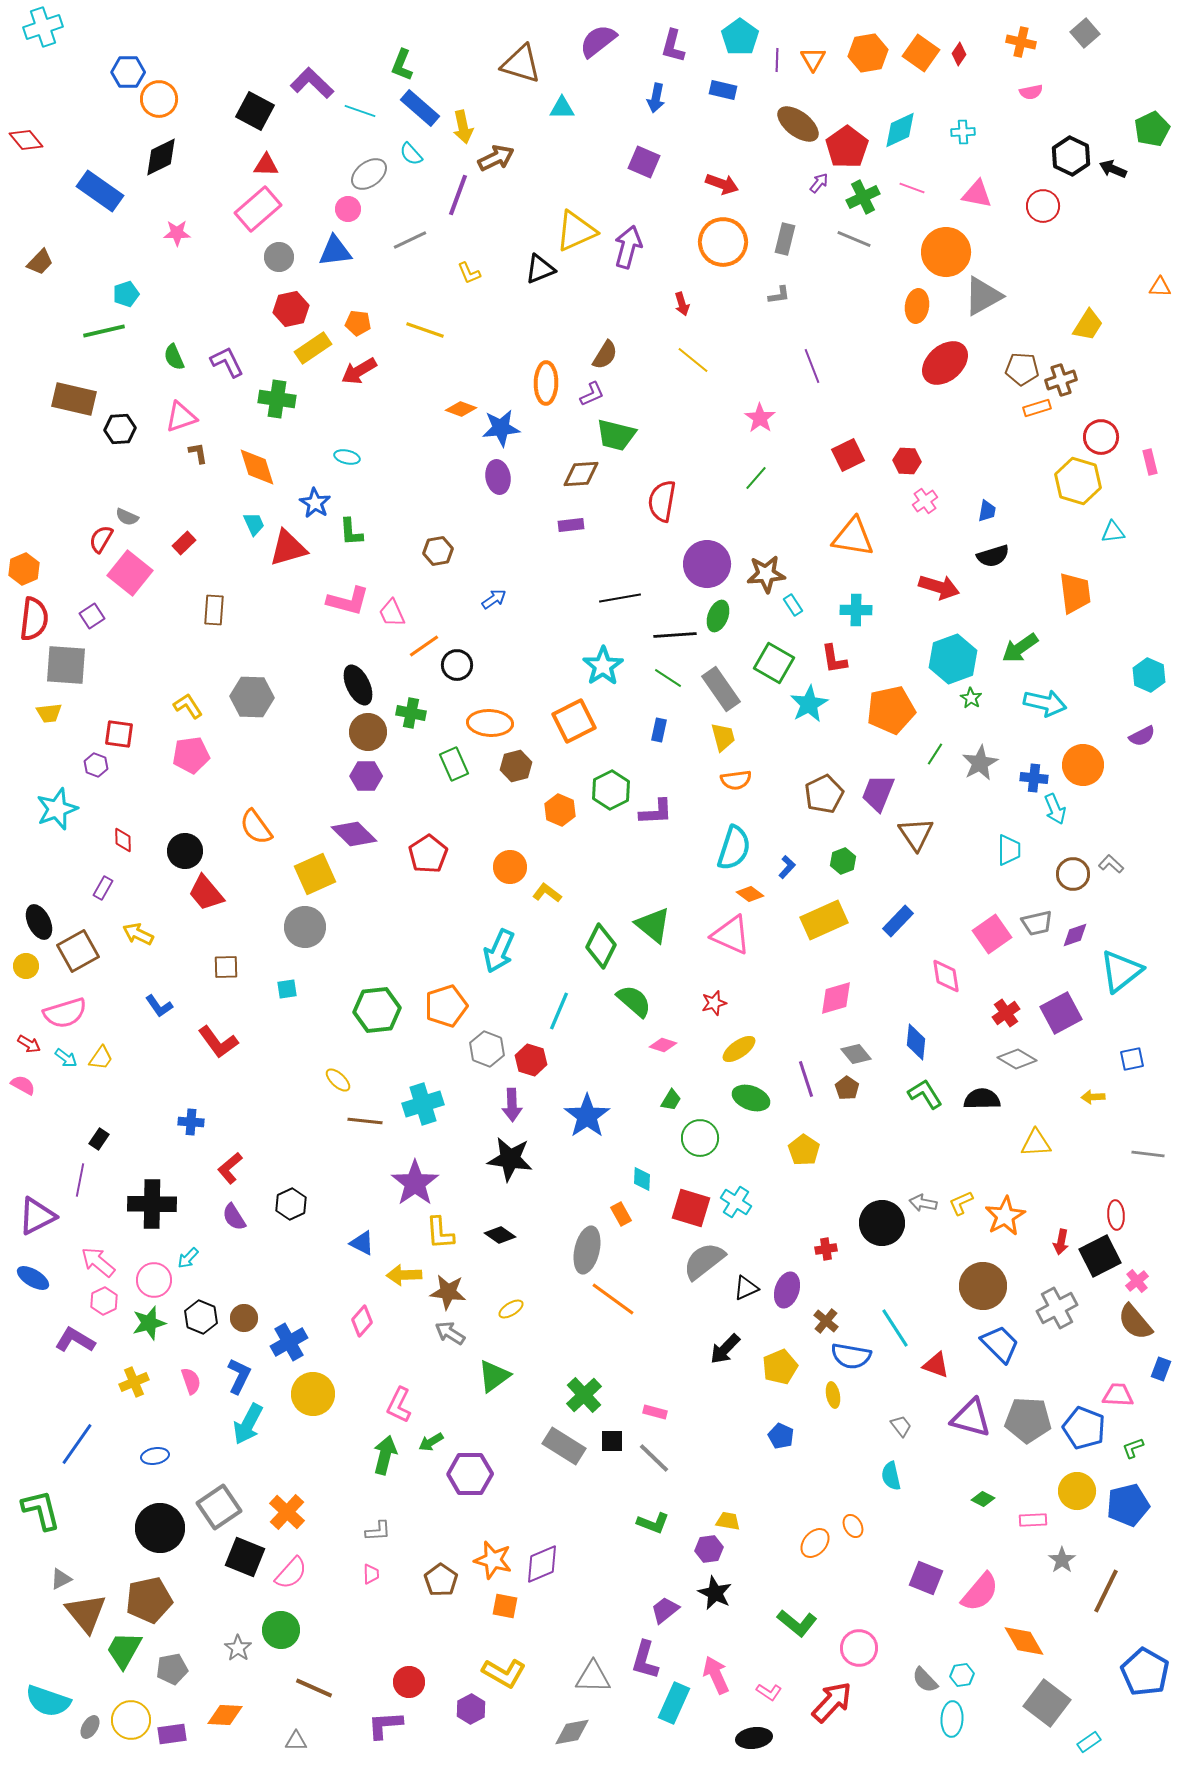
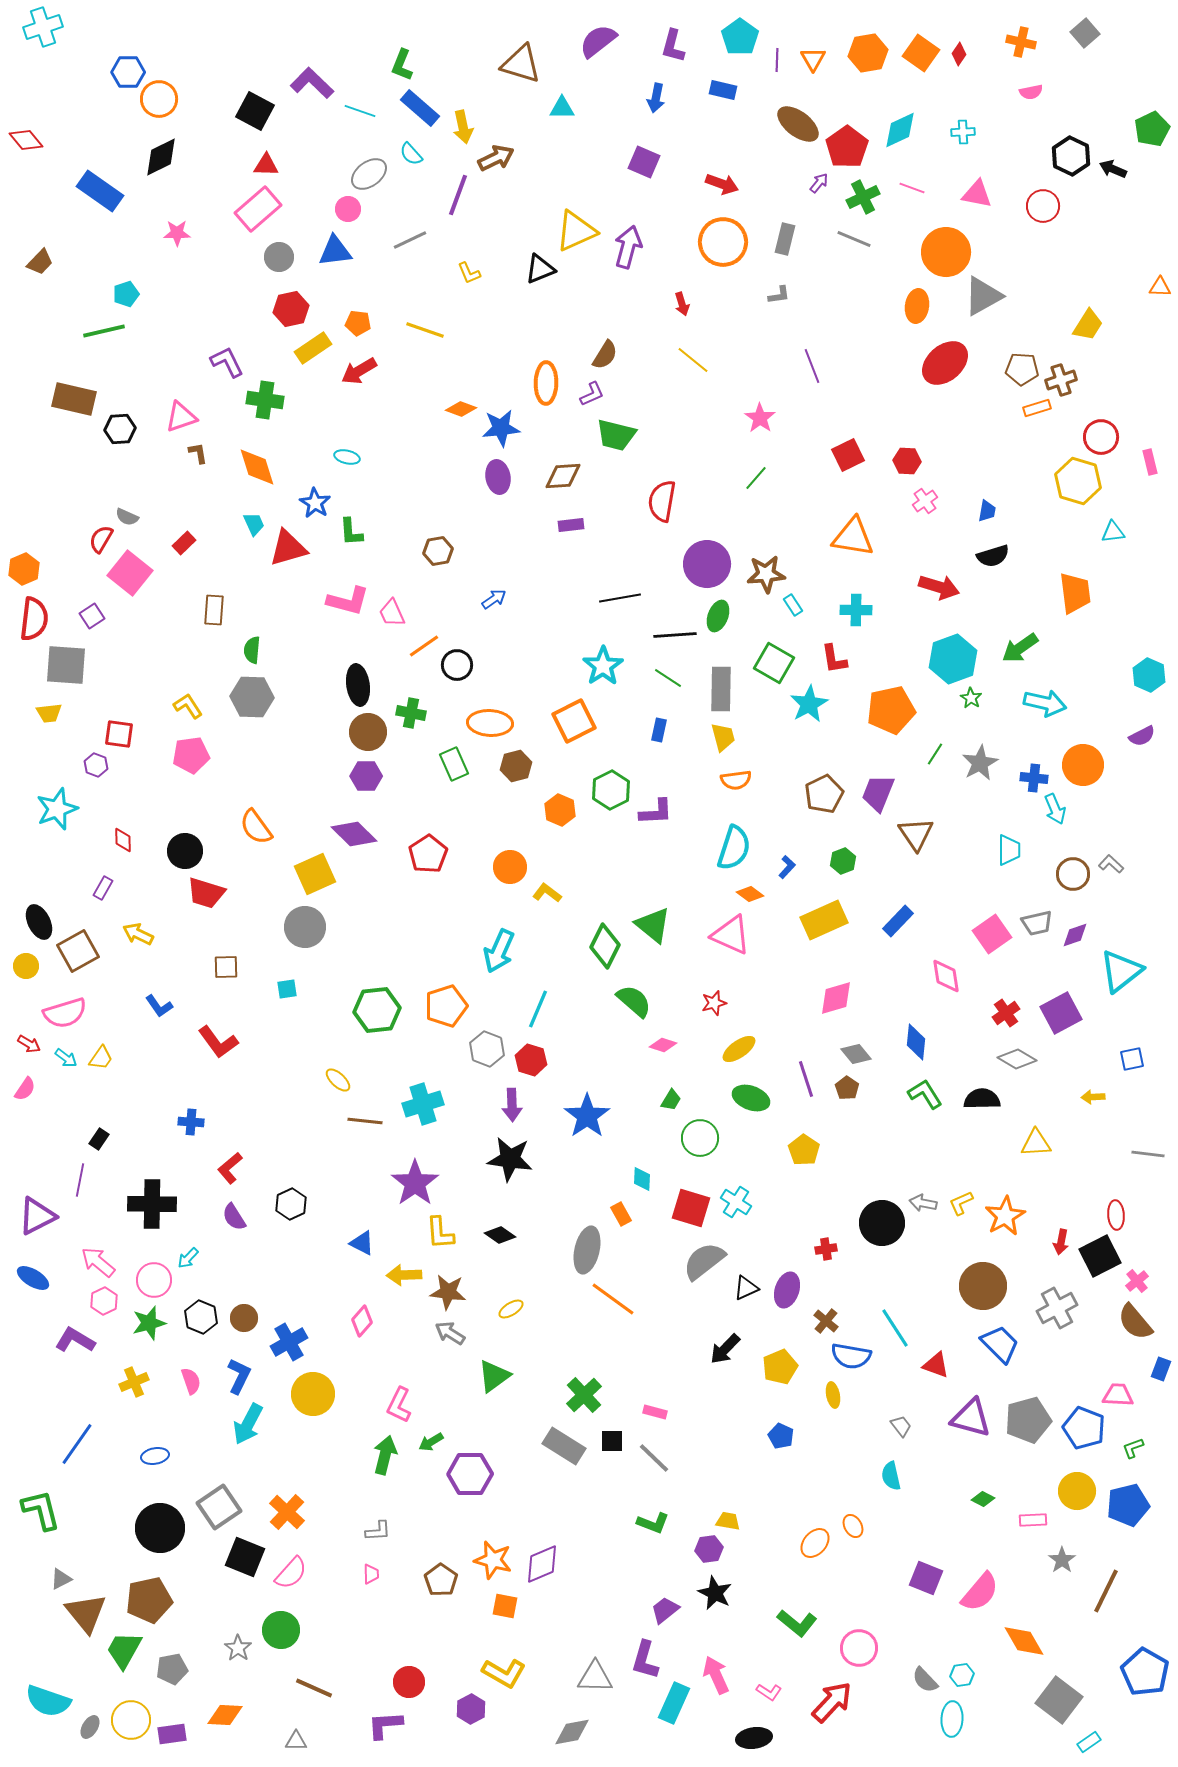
green semicircle at (174, 357): moved 78 px right, 293 px down; rotated 28 degrees clockwise
green cross at (277, 399): moved 12 px left, 1 px down
brown diamond at (581, 474): moved 18 px left, 2 px down
black ellipse at (358, 685): rotated 18 degrees clockwise
gray rectangle at (721, 689): rotated 36 degrees clockwise
red trapezoid at (206, 893): rotated 33 degrees counterclockwise
green diamond at (601, 946): moved 4 px right
cyan line at (559, 1011): moved 21 px left, 2 px up
pink semicircle at (23, 1085): moved 2 px right, 4 px down; rotated 95 degrees clockwise
gray pentagon at (1028, 1420): rotated 18 degrees counterclockwise
gray triangle at (593, 1677): moved 2 px right
gray square at (1047, 1703): moved 12 px right, 3 px up
